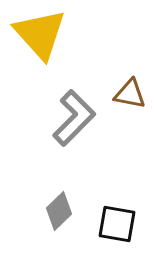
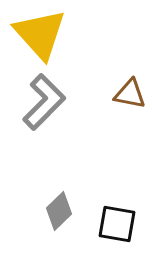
gray L-shape: moved 30 px left, 16 px up
